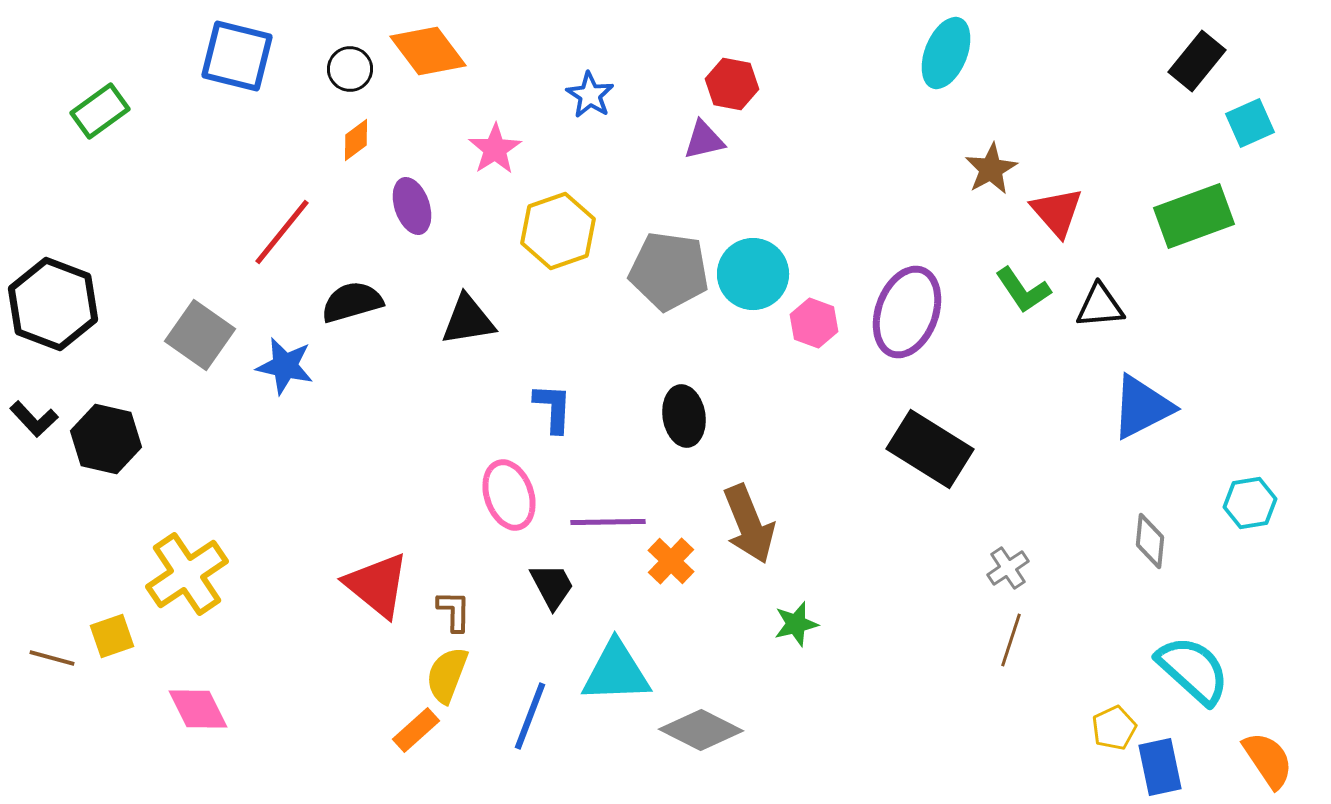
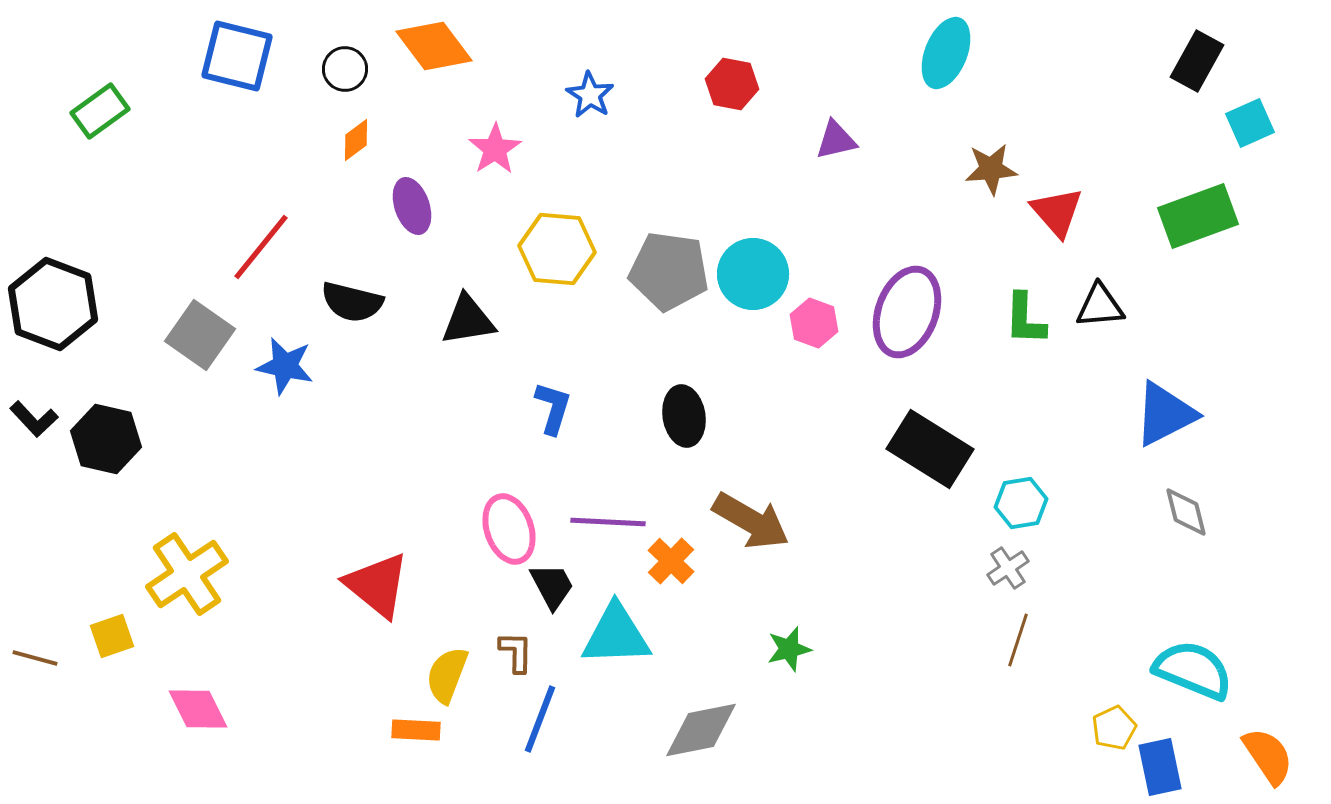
orange diamond at (428, 51): moved 6 px right, 5 px up
black rectangle at (1197, 61): rotated 10 degrees counterclockwise
black circle at (350, 69): moved 5 px left
purple triangle at (704, 140): moved 132 px right
brown star at (991, 169): rotated 24 degrees clockwise
green rectangle at (1194, 216): moved 4 px right
yellow hexagon at (558, 231): moved 1 px left, 18 px down; rotated 24 degrees clockwise
red line at (282, 232): moved 21 px left, 15 px down
green L-shape at (1023, 290): moved 2 px right, 29 px down; rotated 36 degrees clockwise
black semicircle at (352, 302): rotated 150 degrees counterclockwise
blue triangle at (1142, 407): moved 23 px right, 7 px down
blue L-shape at (553, 408): rotated 14 degrees clockwise
pink ellipse at (509, 495): moved 34 px down
cyan hexagon at (1250, 503): moved 229 px left
purple line at (608, 522): rotated 4 degrees clockwise
brown arrow at (749, 524): moved 2 px right, 3 px up; rotated 38 degrees counterclockwise
gray diamond at (1150, 541): moved 36 px right, 29 px up; rotated 20 degrees counterclockwise
brown L-shape at (454, 611): moved 62 px right, 41 px down
green star at (796, 624): moved 7 px left, 25 px down
brown line at (1011, 640): moved 7 px right
brown line at (52, 658): moved 17 px left
cyan semicircle at (1193, 670): rotated 20 degrees counterclockwise
cyan triangle at (616, 672): moved 37 px up
blue line at (530, 716): moved 10 px right, 3 px down
orange rectangle at (416, 730): rotated 45 degrees clockwise
gray diamond at (701, 730): rotated 38 degrees counterclockwise
orange semicircle at (1268, 760): moved 4 px up
